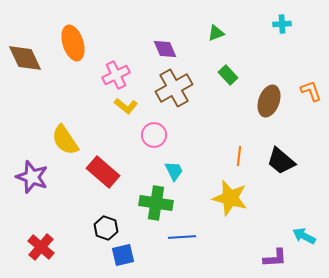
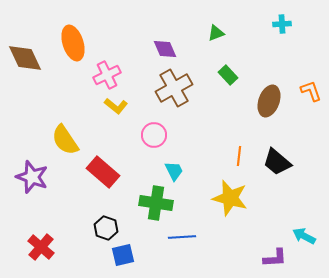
pink cross: moved 9 px left
yellow L-shape: moved 10 px left
black trapezoid: moved 4 px left, 1 px down
